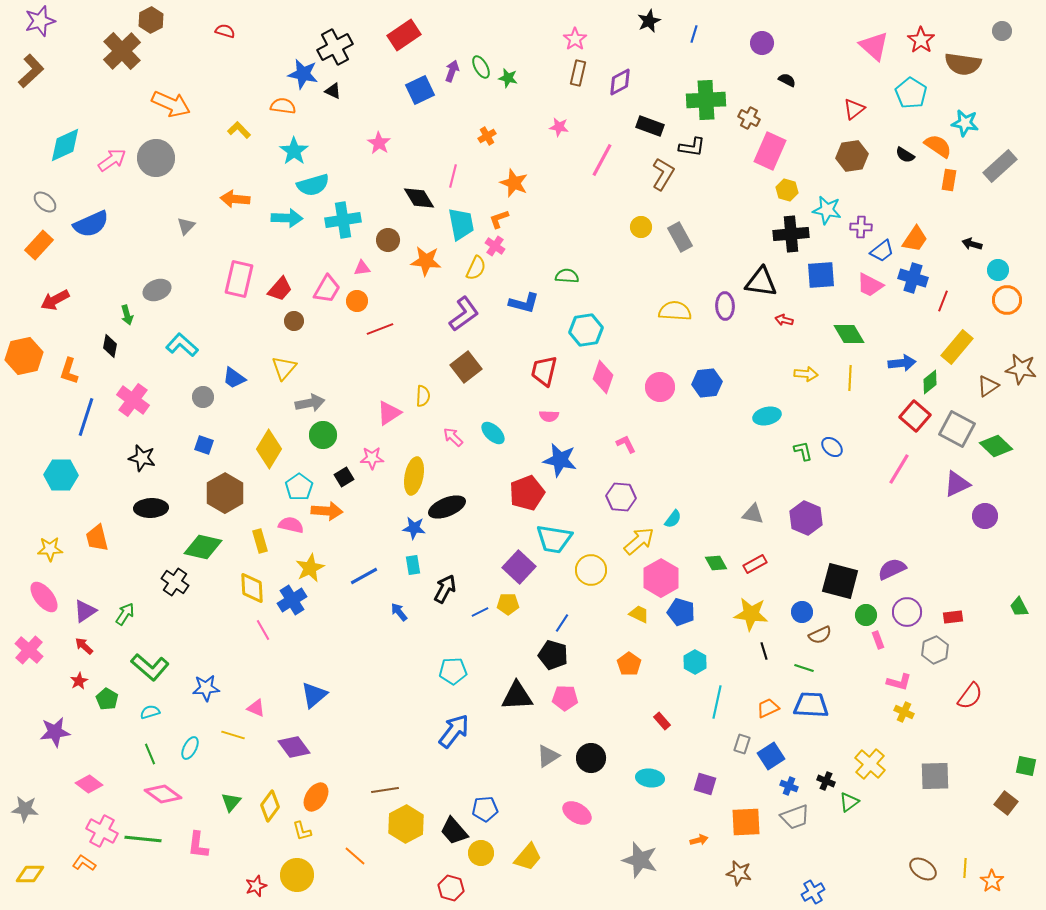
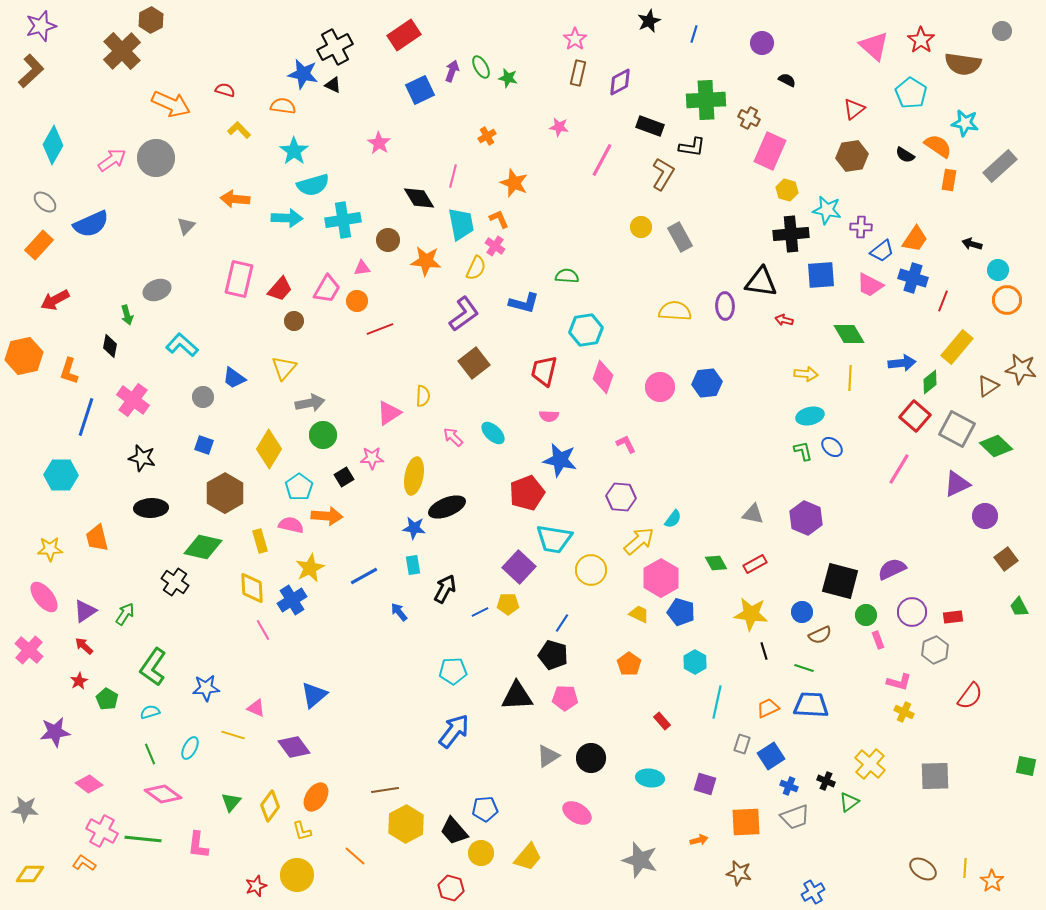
purple star at (40, 21): moved 1 px right, 5 px down
red semicircle at (225, 31): moved 59 px down
black triangle at (333, 91): moved 6 px up
cyan diamond at (65, 145): moved 12 px left; rotated 36 degrees counterclockwise
orange L-shape at (499, 219): rotated 85 degrees clockwise
brown square at (466, 367): moved 8 px right, 4 px up
cyan ellipse at (767, 416): moved 43 px right
orange arrow at (327, 511): moved 5 px down
purple circle at (907, 612): moved 5 px right
green L-shape at (150, 667): moved 3 px right; rotated 84 degrees clockwise
brown square at (1006, 803): moved 244 px up; rotated 15 degrees clockwise
